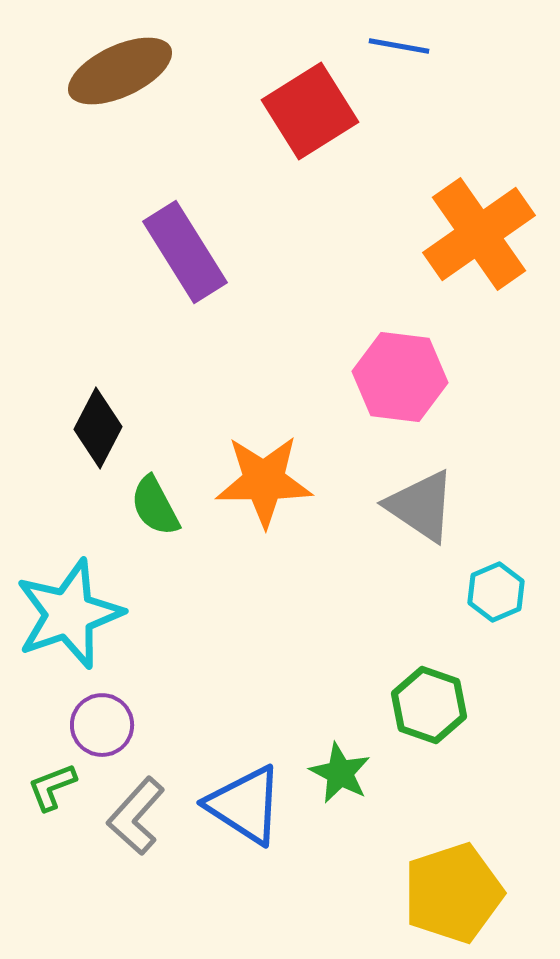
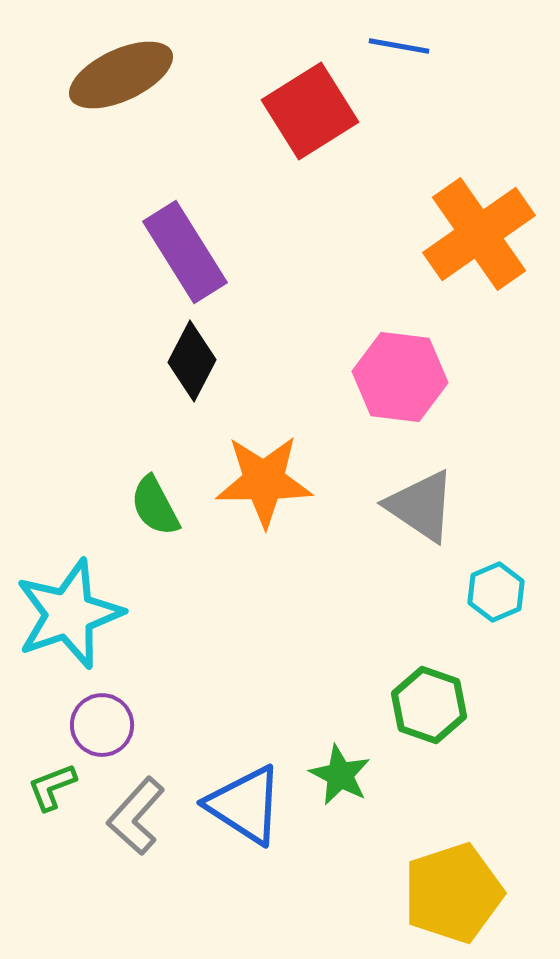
brown ellipse: moved 1 px right, 4 px down
black diamond: moved 94 px right, 67 px up
green star: moved 2 px down
